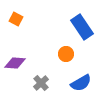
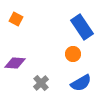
orange circle: moved 7 px right
